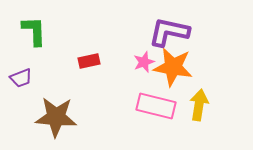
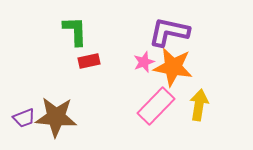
green L-shape: moved 41 px right
purple trapezoid: moved 3 px right, 40 px down
pink rectangle: rotated 60 degrees counterclockwise
